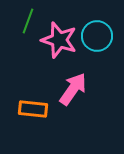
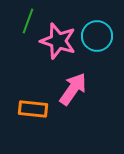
pink star: moved 1 px left, 1 px down
